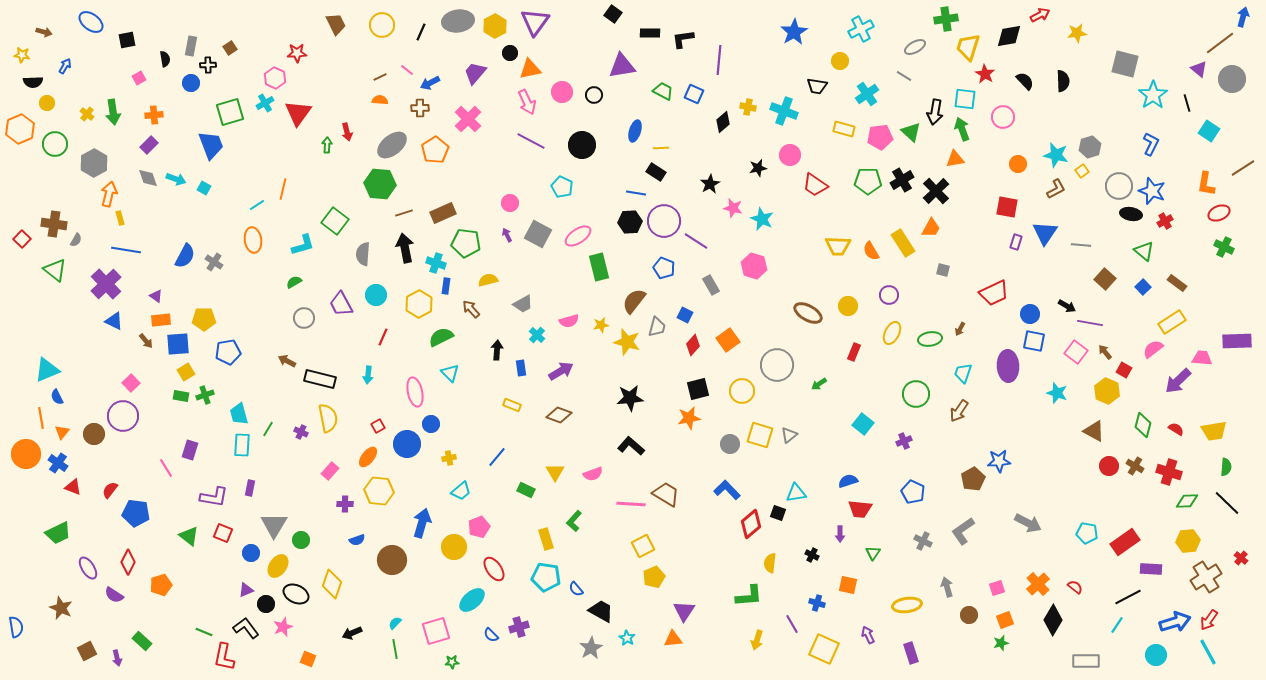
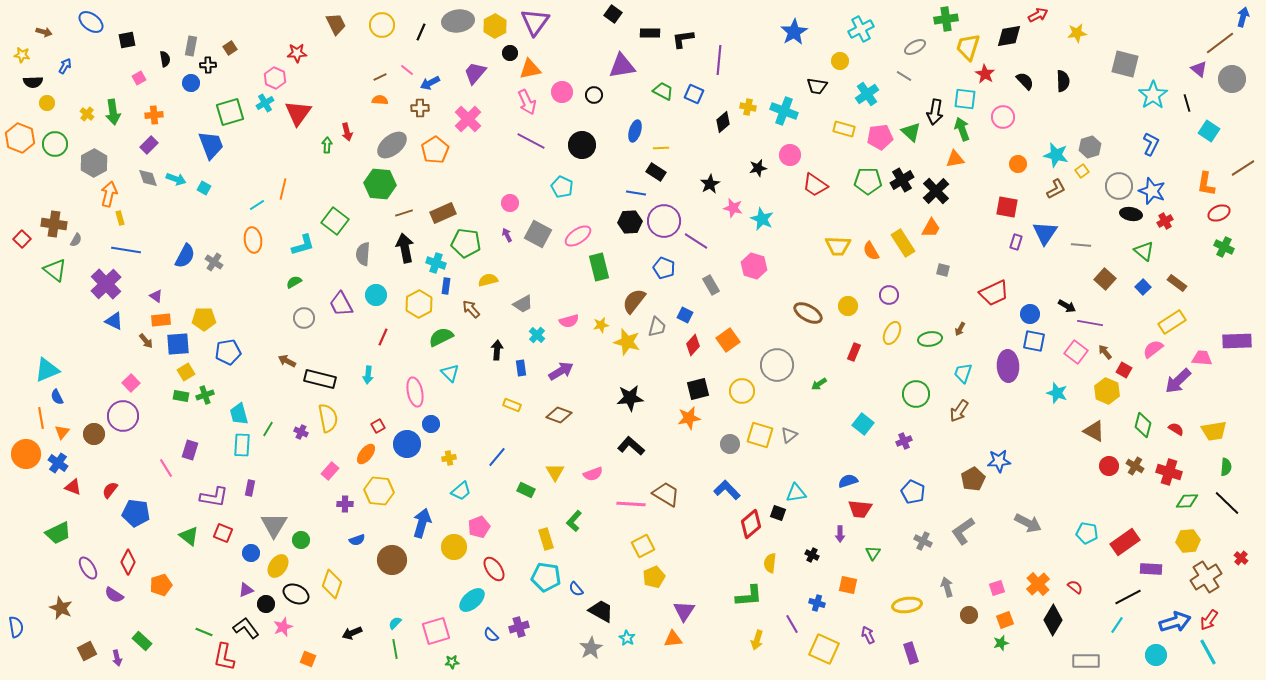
red arrow at (1040, 15): moved 2 px left
orange hexagon at (20, 129): moved 9 px down; rotated 16 degrees counterclockwise
orange ellipse at (368, 457): moved 2 px left, 3 px up
